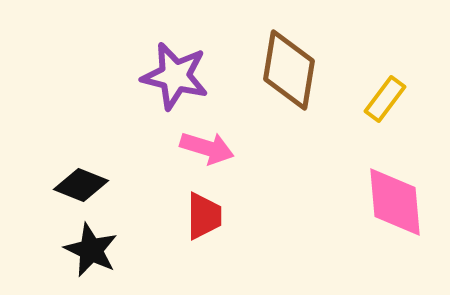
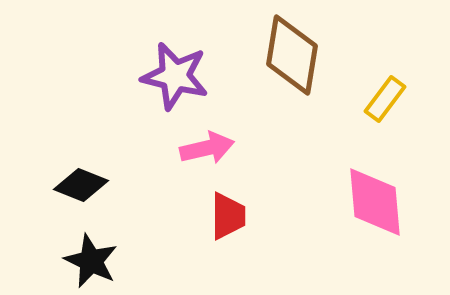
brown diamond: moved 3 px right, 15 px up
pink arrow: rotated 30 degrees counterclockwise
pink diamond: moved 20 px left
red trapezoid: moved 24 px right
black star: moved 11 px down
